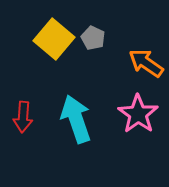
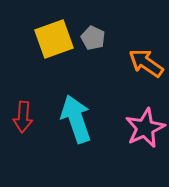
yellow square: rotated 30 degrees clockwise
pink star: moved 7 px right, 14 px down; rotated 12 degrees clockwise
